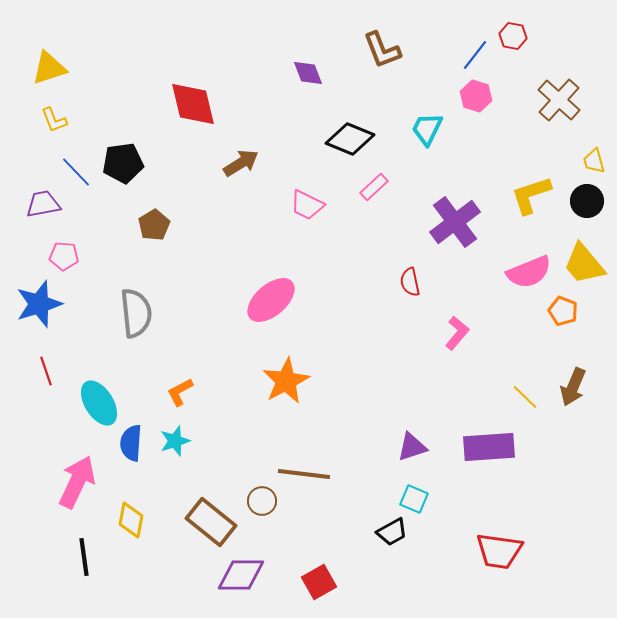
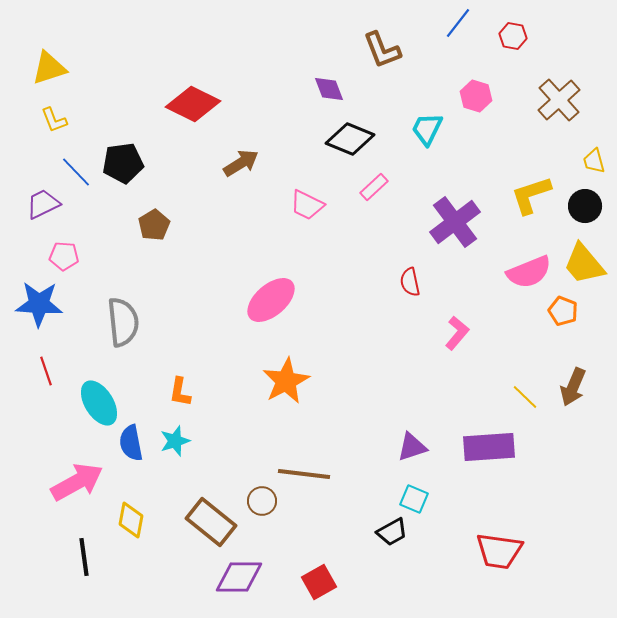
blue line at (475, 55): moved 17 px left, 32 px up
purple diamond at (308, 73): moved 21 px right, 16 px down
brown cross at (559, 100): rotated 6 degrees clockwise
red diamond at (193, 104): rotated 50 degrees counterclockwise
black circle at (587, 201): moved 2 px left, 5 px down
purple trapezoid at (43, 204): rotated 15 degrees counterclockwise
blue star at (39, 304): rotated 21 degrees clockwise
gray semicircle at (136, 313): moved 13 px left, 9 px down
orange L-shape at (180, 392): rotated 52 degrees counterclockwise
blue semicircle at (131, 443): rotated 15 degrees counterclockwise
pink arrow at (77, 482): rotated 36 degrees clockwise
purple diamond at (241, 575): moved 2 px left, 2 px down
